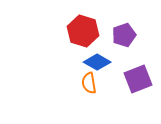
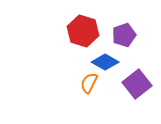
blue diamond: moved 8 px right
purple square: moved 1 px left, 5 px down; rotated 16 degrees counterclockwise
orange semicircle: rotated 35 degrees clockwise
